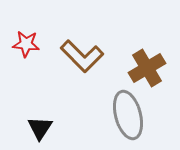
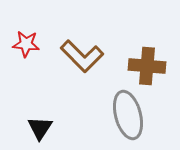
brown cross: moved 2 px up; rotated 36 degrees clockwise
